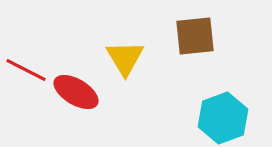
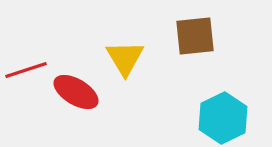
red line: rotated 45 degrees counterclockwise
cyan hexagon: rotated 6 degrees counterclockwise
